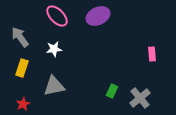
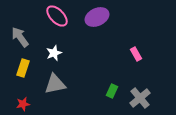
purple ellipse: moved 1 px left, 1 px down
white star: moved 4 px down; rotated 14 degrees counterclockwise
pink rectangle: moved 16 px left; rotated 24 degrees counterclockwise
yellow rectangle: moved 1 px right
gray triangle: moved 1 px right, 2 px up
red star: rotated 16 degrees clockwise
